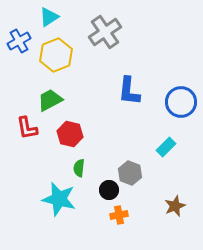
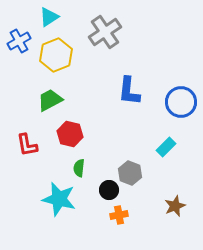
red L-shape: moved 17 px down
